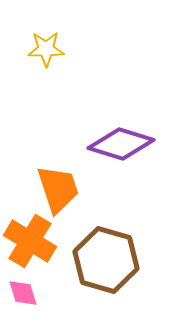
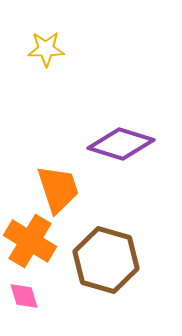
pink diamond: moved 1 px right, 3 px down
